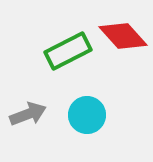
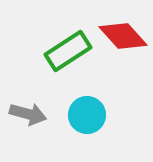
green rectangle: rotated 6 degrees counterclockwise
gray arrow: rotated 36 degrees clockwise
